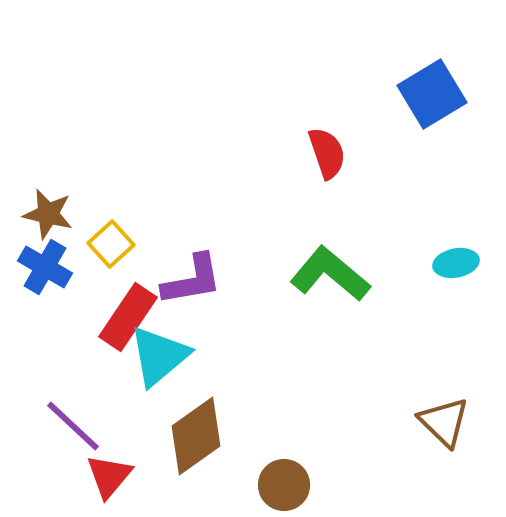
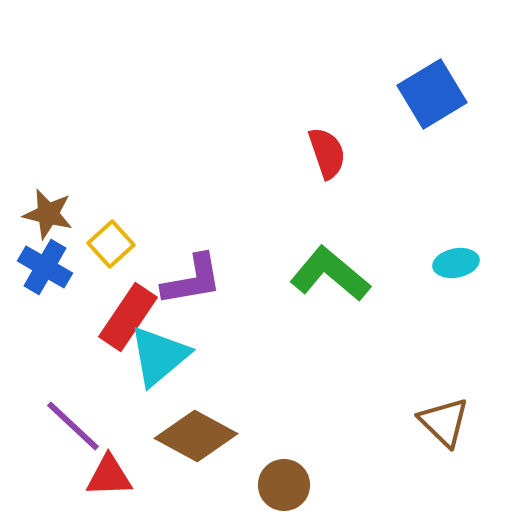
brown diamond: rotated 64 degrees clockwise
red triangle: rotated 48 degrees clockwise
